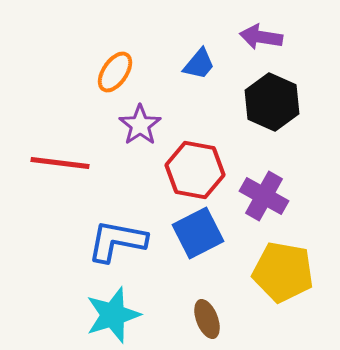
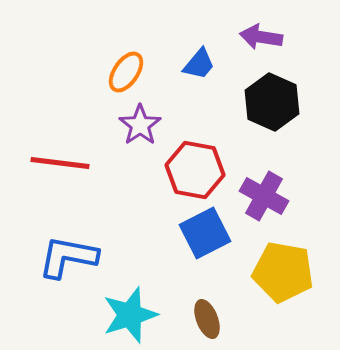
orange ellipse: moved 11 px right
blue square: moved 7 px right
blue L-shape: moved 49 px left, 16 px down
cyan star: moved 17 px right
